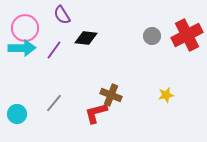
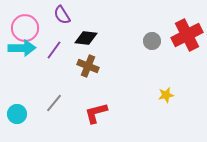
gray circle: moved 5 px down
brown cross: moved 23 px left, 29 px up
